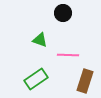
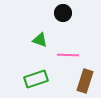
green rectangle: rotated 15 degrees clockwise
